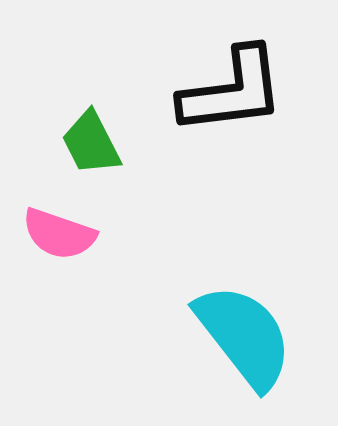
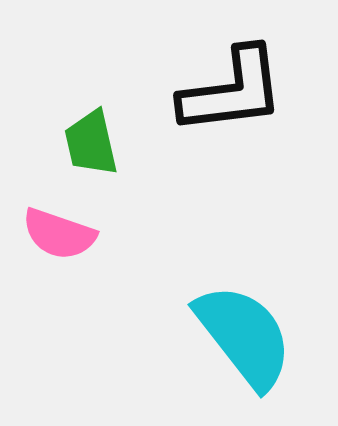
green trapezoid: rotated 14 degrees clockwise
